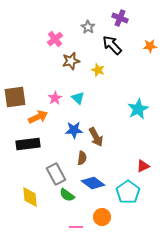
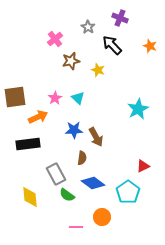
orange star: rotated 24 degrees clockwise
